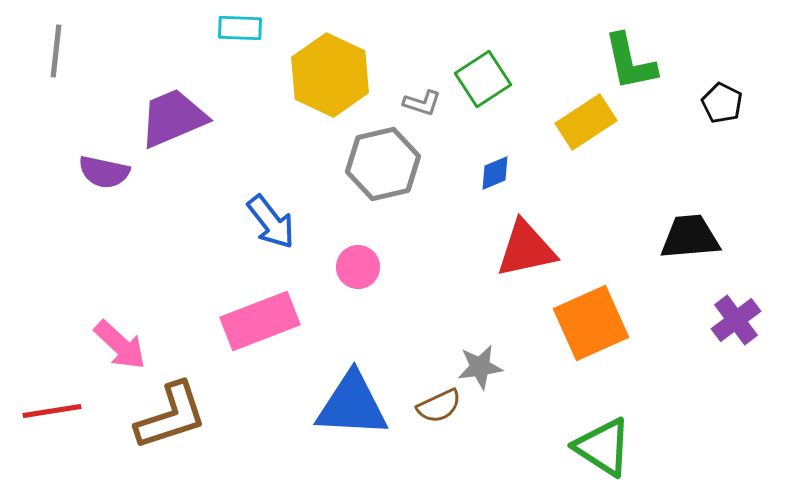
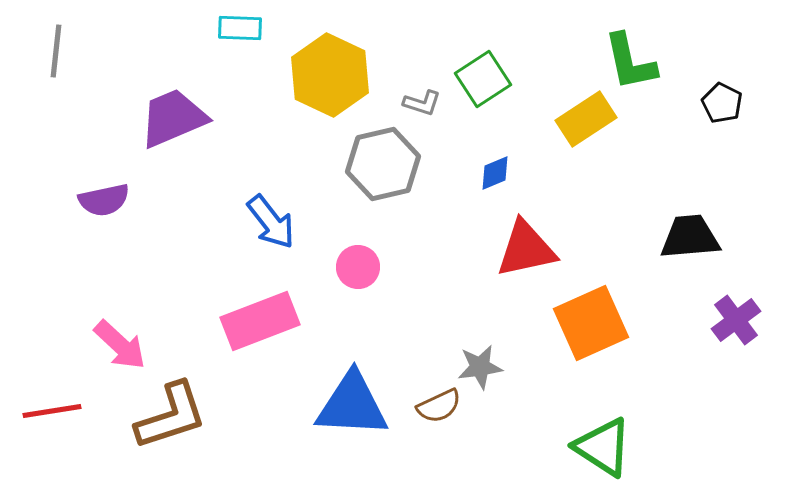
yellow rectangle: moved 3 px up
purple semicircle: moved 28 px down; rotated 24 degrees counterclockwise
